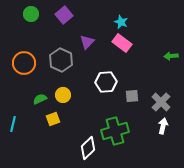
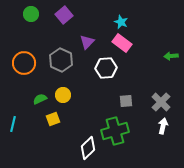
white hexagon: moved 14 px up
gray square: moved 6 px left, 5 px down
